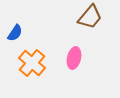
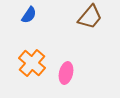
blue semicircle: moved 14 px right, 18 px up
pink ellipse: moved 8 px left, 15 px down
